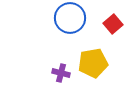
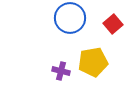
yellow pentagon: moved 1 px up
purple cross: moved 2 px up
